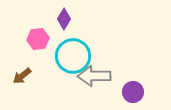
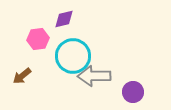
purple diamond: rotated 45 degrees clockwise
